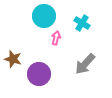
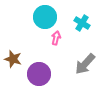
cyan circle: moved 1 px right, 1 px down
